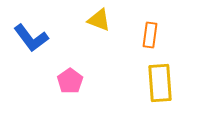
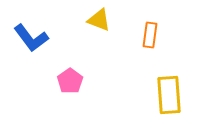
yellow rectangle: moved 9 px right, 12 px down
